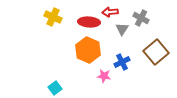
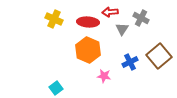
yellow cross: moved 1 px right, 2 px down
red ellipse: moved 1 px left
brown square: moved 3 px right, 4 px down
blue cross: moved 8 px right
cyan square: moved 1 px right
